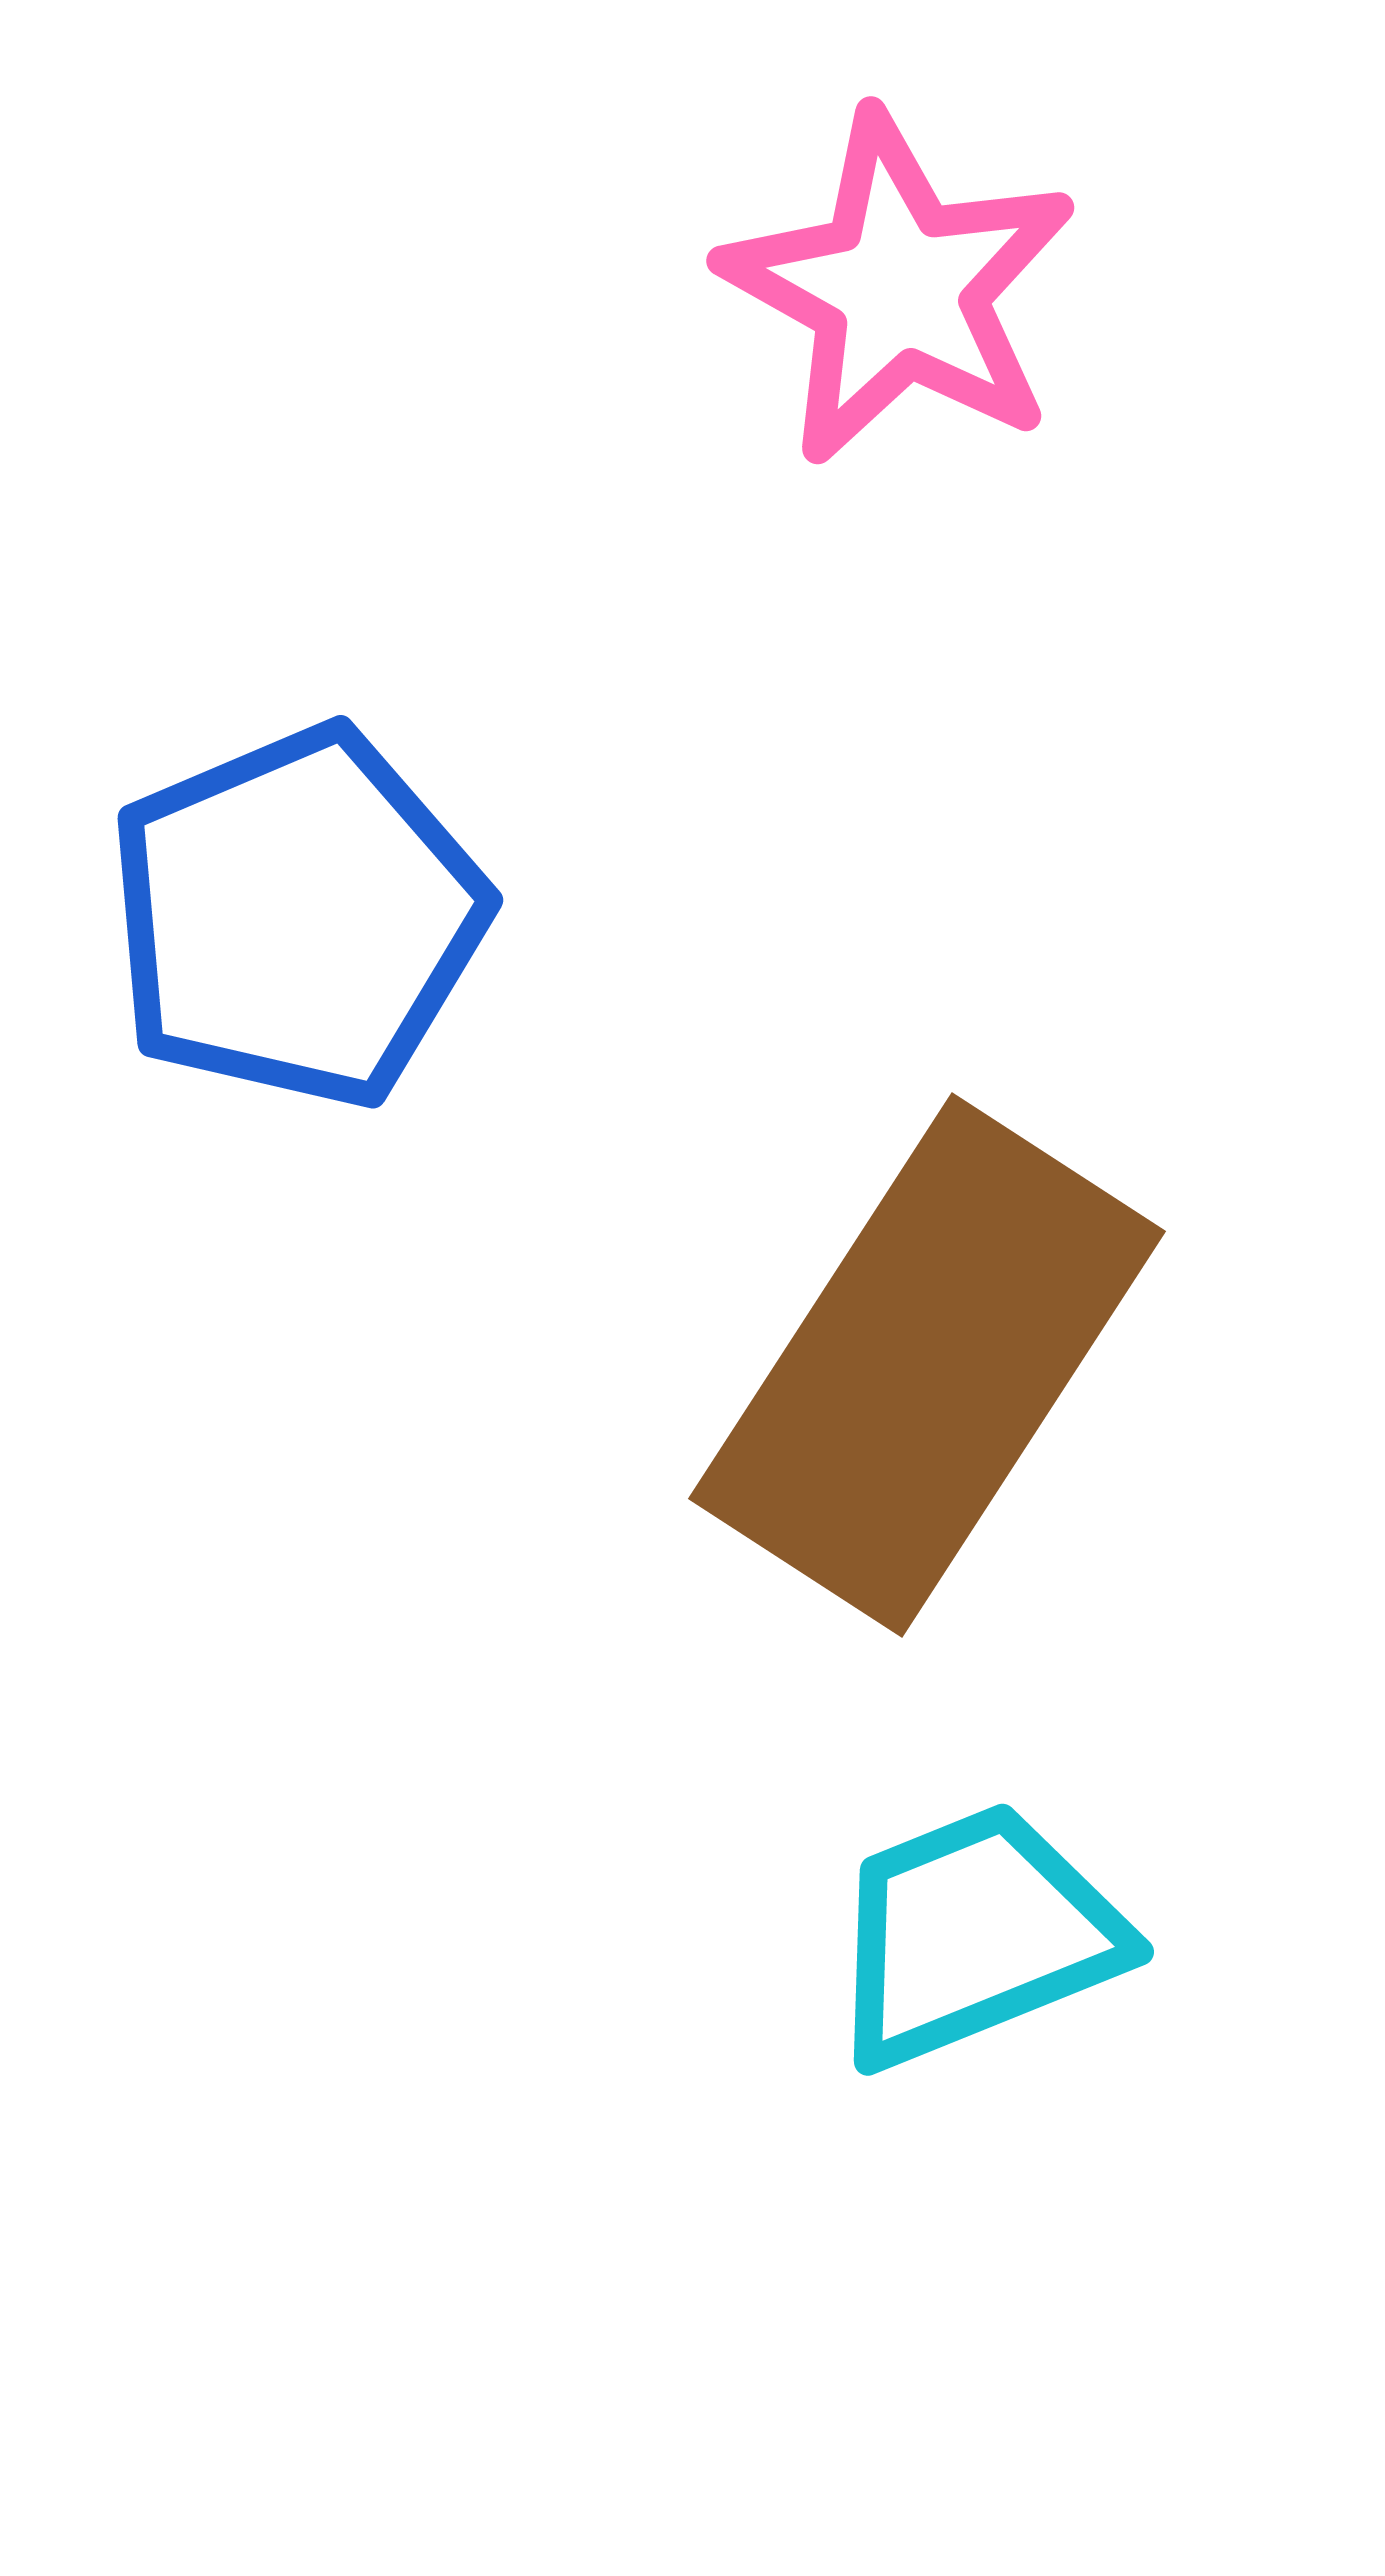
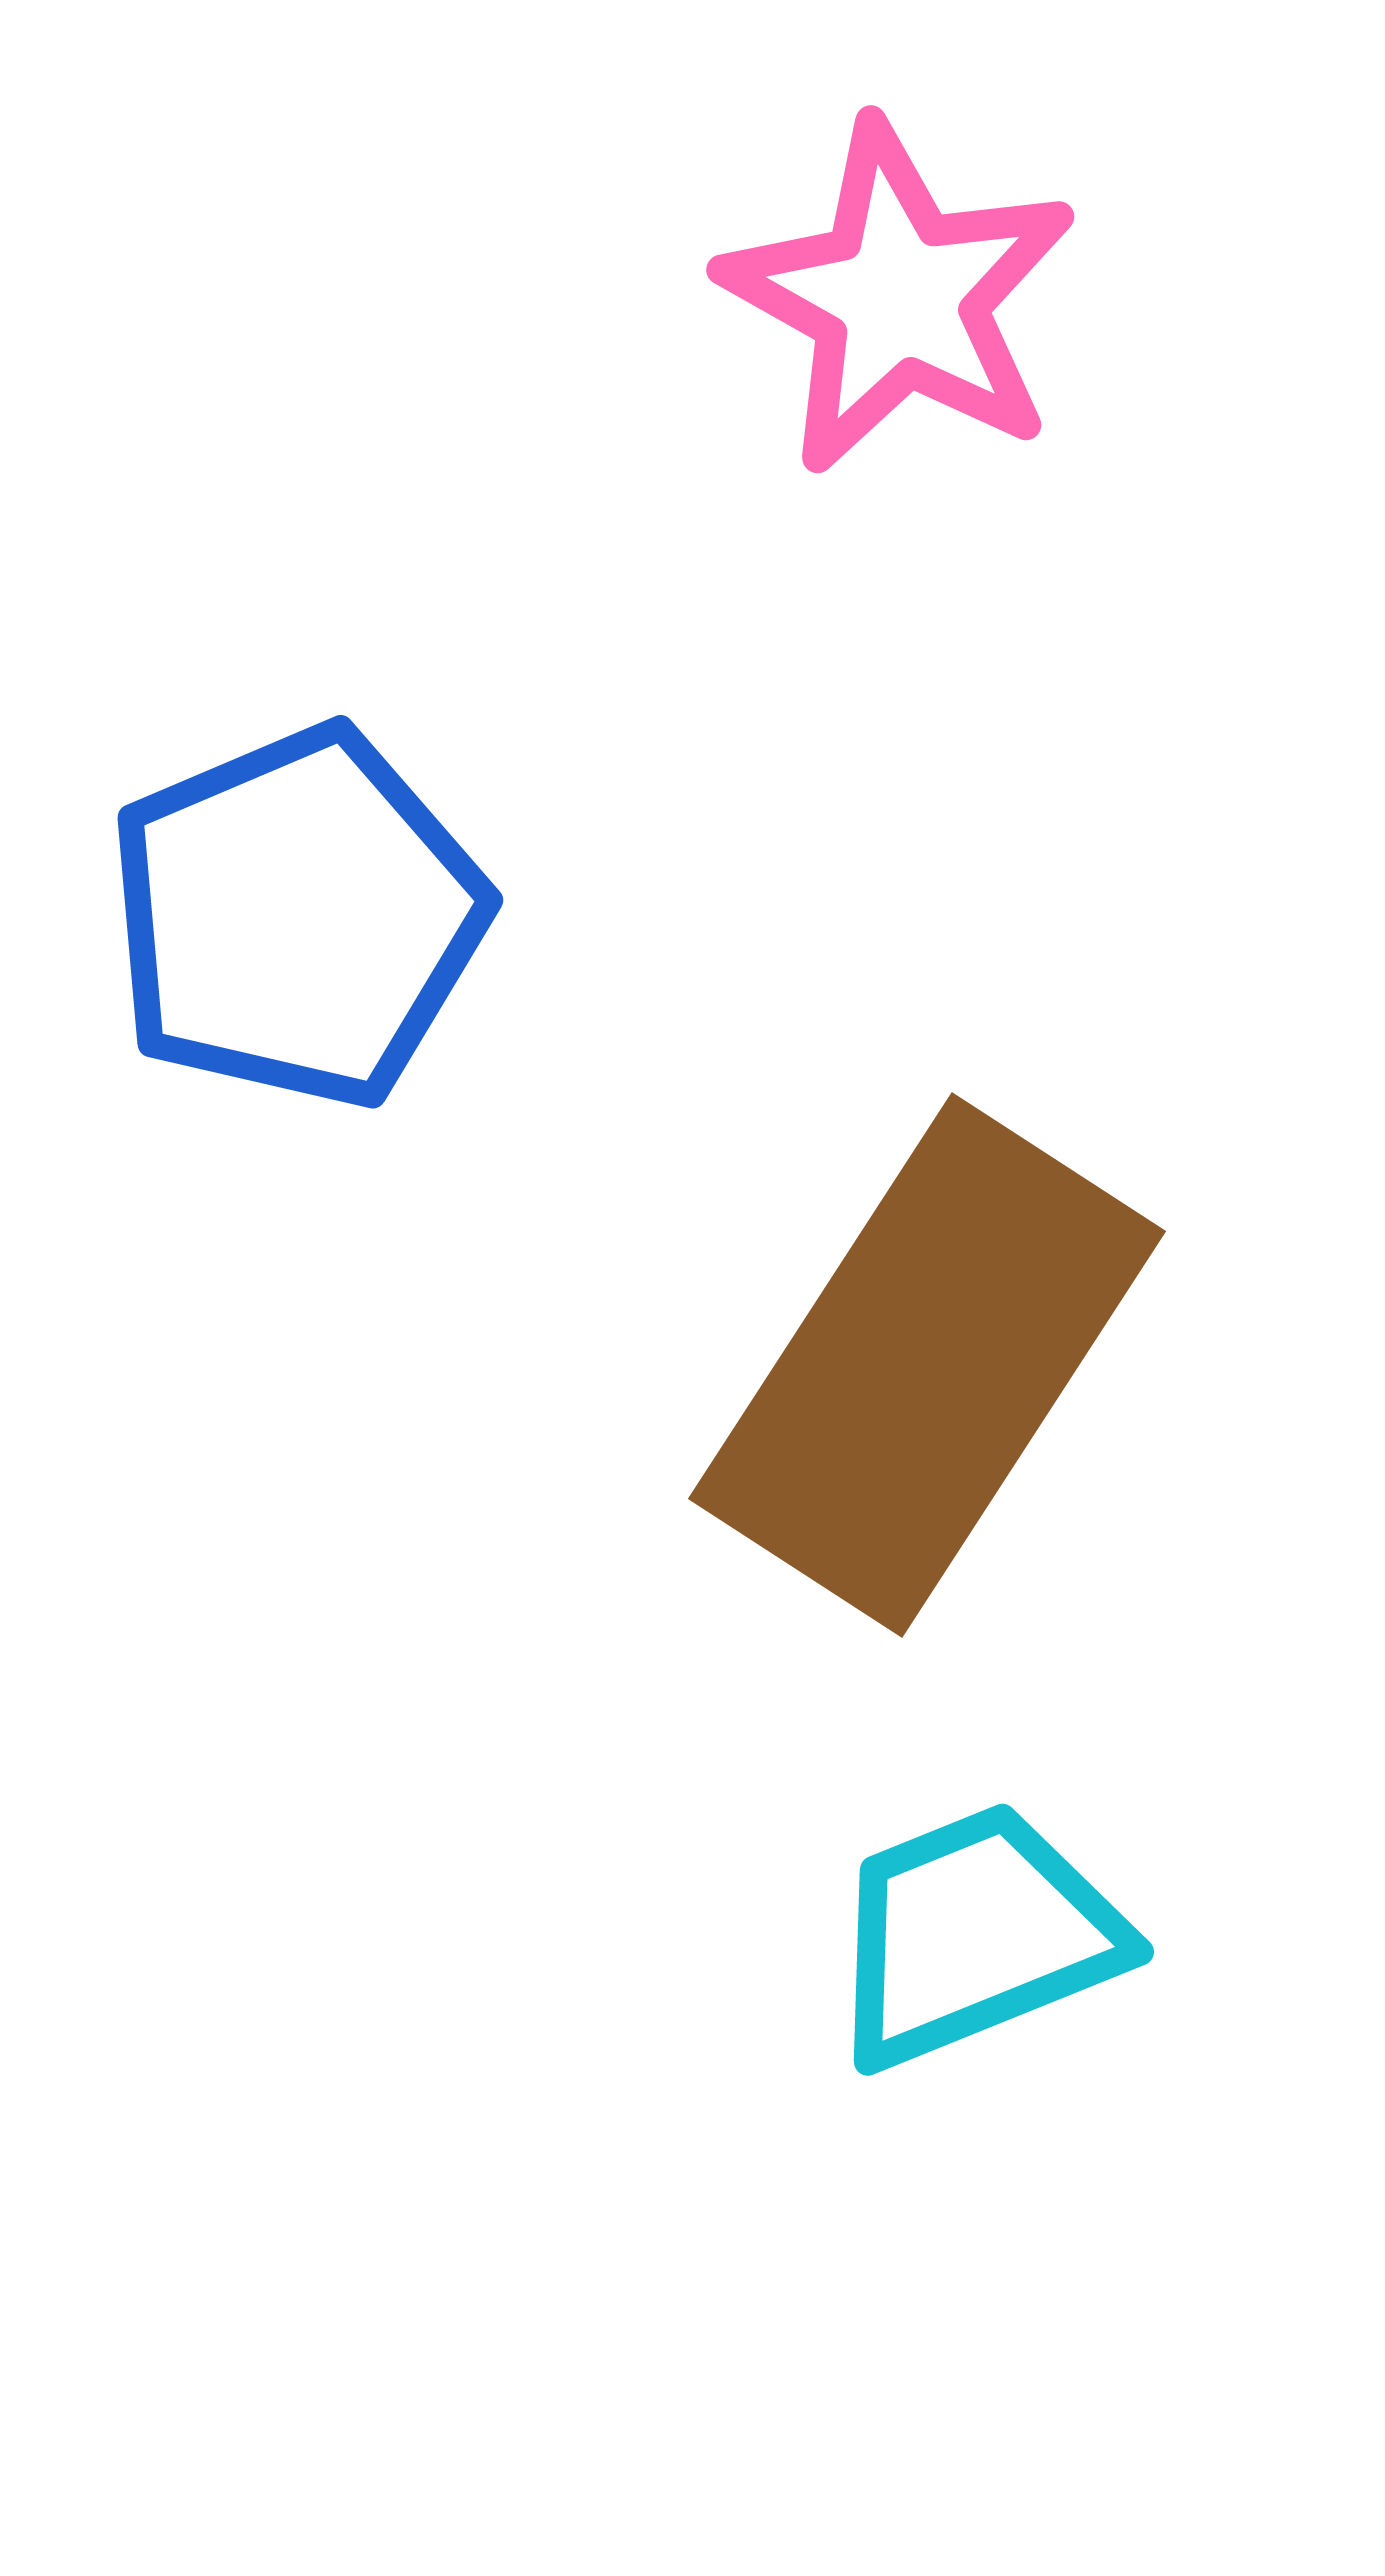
pink star: moved 9 px down
